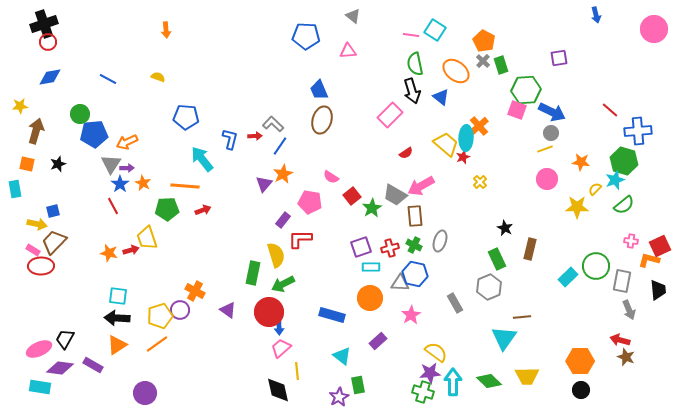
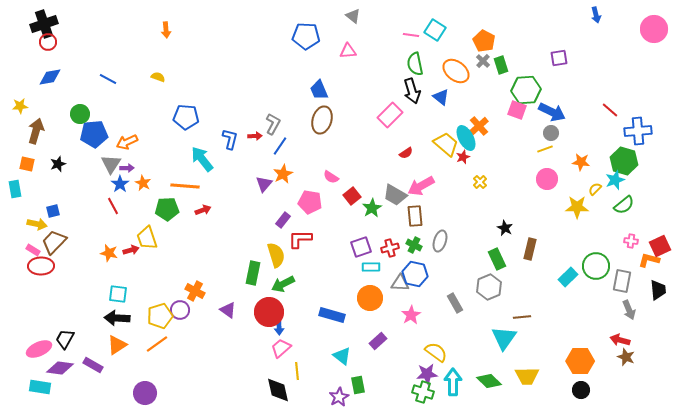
gray L-shape at (273, 124): rotated 75 degrees clockwise
cyan ellipse at (466, 138): rotated 30 degrees counterclockwise
cyan square at (118, 296): moved 2 px up
purple star at (430, 373): moved 3 px left, 1 px down
